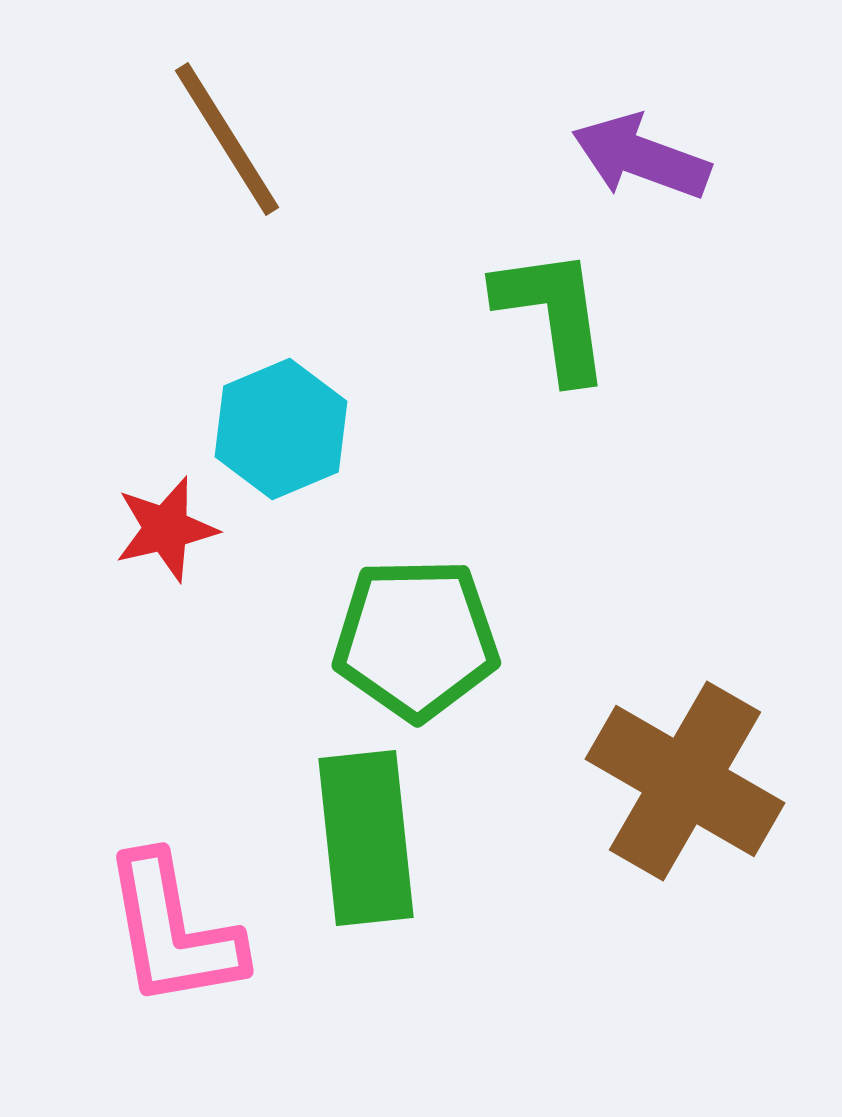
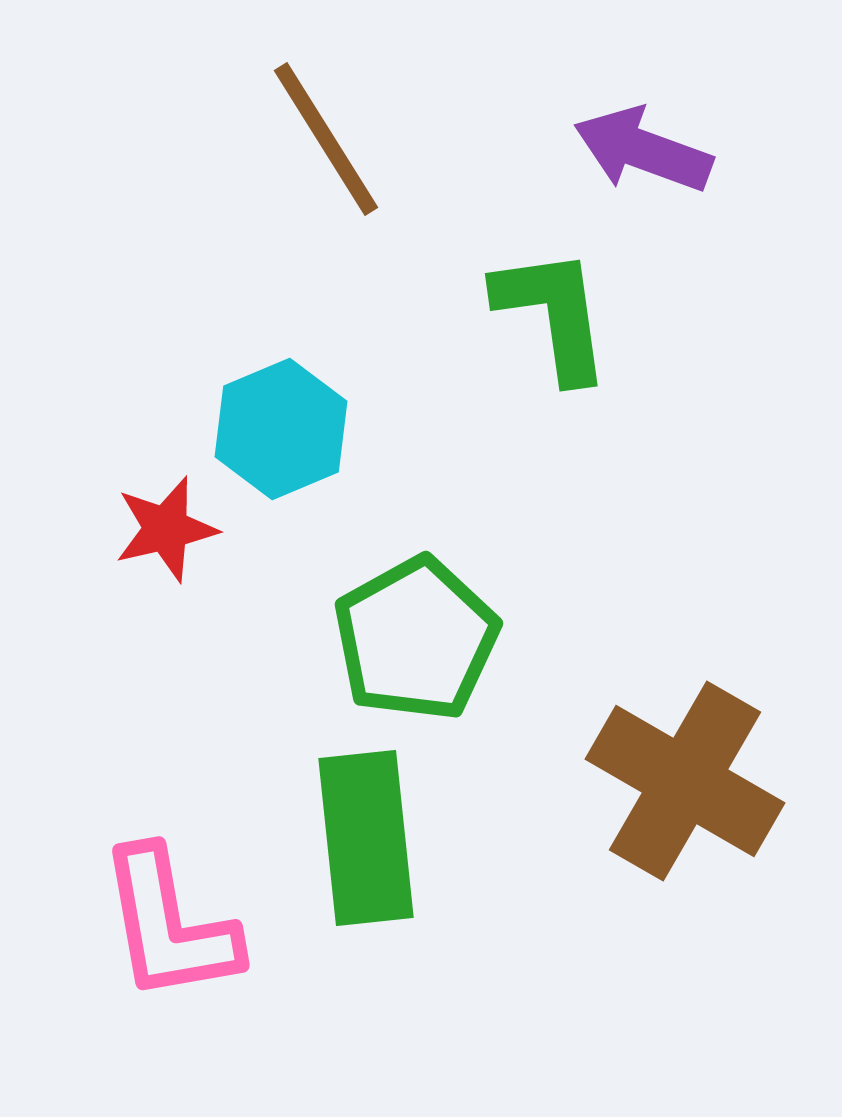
brown line: moved 99 px right
purple arrow: moved 2 px right, 7 px up
green pentagon: rotated 28 degrees counterclockwise
pink L-shape: moved 4 px left, 6 px up
